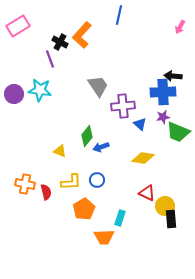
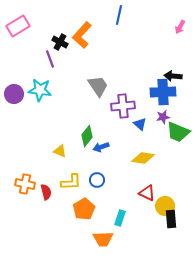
orange trapezoid: moved 1 px left, 2 px down
